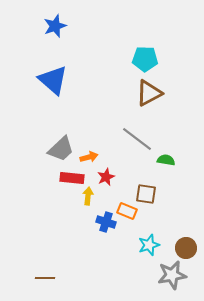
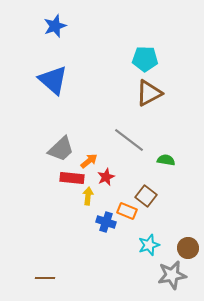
gray line: moved 8 px left, 1 px down
orange arrow: moved 4 px down; rotated 24 degrees counterclockwise
brown square: moved 2 px down; rotated 30 degrees clockwise
brown circle: moved 2 px right
